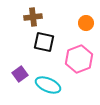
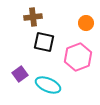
pink hexagon: moved 1 px left, 2 px up
